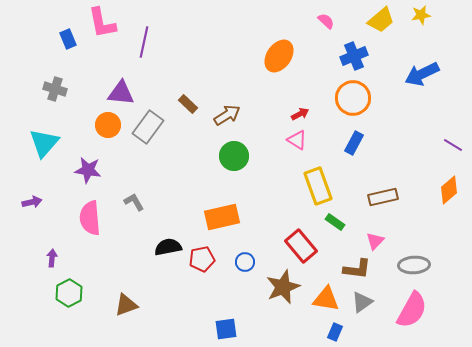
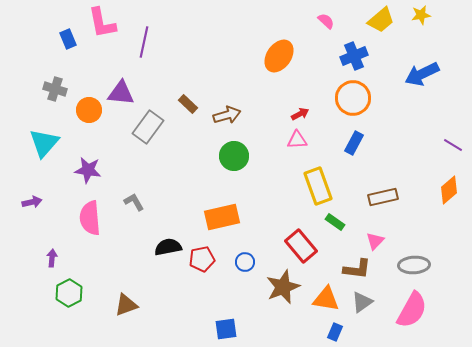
brown arrow at (227, 115): rotated 16 degrees clockwise
orange circle at (108, 125): moved 19 px left, 15 px up
pink triangle at (297, 140): rotated 35 degrees counterclockwise
